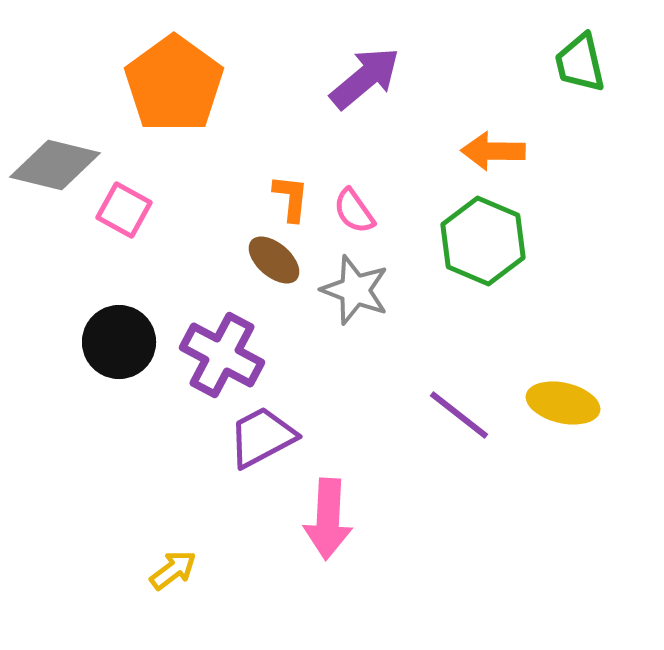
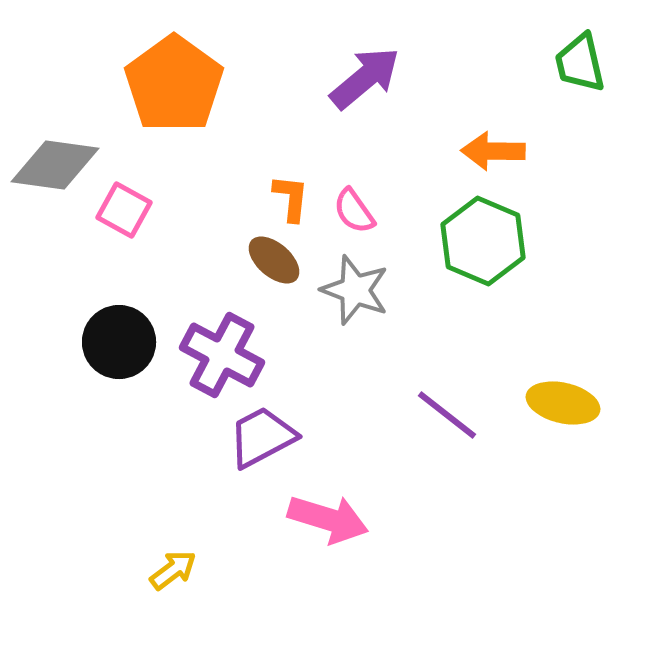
gray diamond: rotated 6 degrees counterclockwise
purple line: moved 12 px left
pink arrow: rotated 76 degrees counterclockwise
